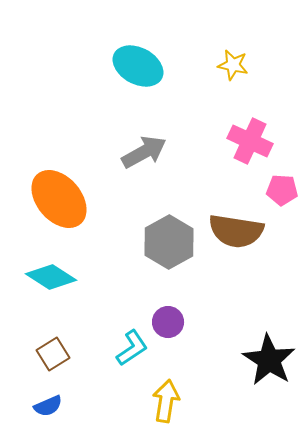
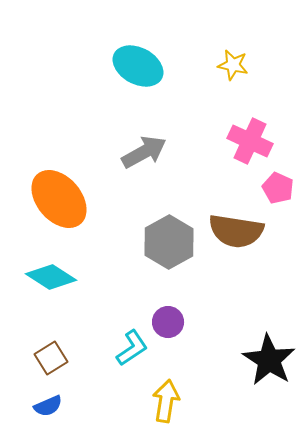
pink pentagon: moved 4 px left, 2 px up; rotated 20 degrees clockwise
brown square: moved 2 px left, 4 px down
